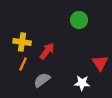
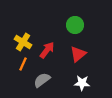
green circle: moved 4 px left, 5 px down
yellow cross: moved 1 px right; rotated 24 degrees clockwise
red arrow: moved 1 px up
red triangle: moved 22 px left, 9 px up; rotated 24 degrees clockwise
